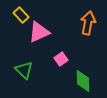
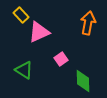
green triangle: rotated 12 degrees counterclockwise
